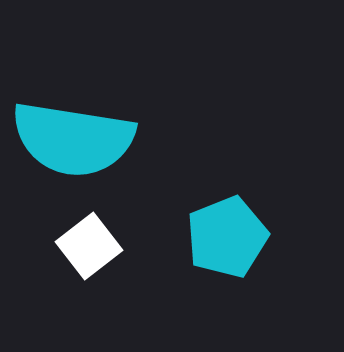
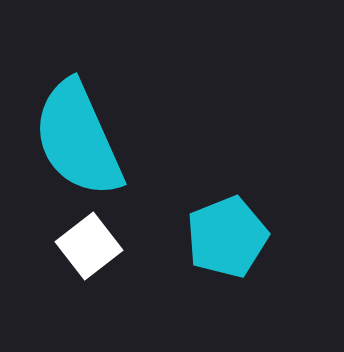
cyan semicircle: moved 5 px right; rotated 57 degrees clockwise
